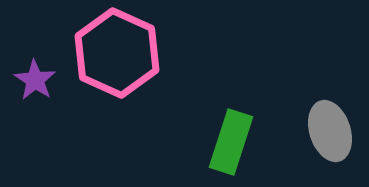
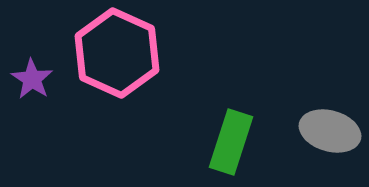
purple star: moved 3 px left, 1 px up
gray ellipse: rotated 56 degrees counterclockwise
